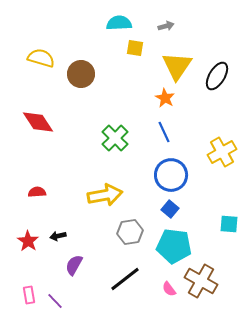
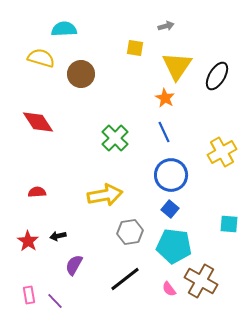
cyan semicircle: moved 55 px left, 6 px down
